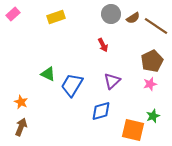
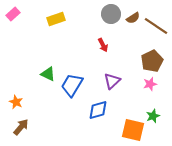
yellow rectangle: moved 2 px down
orange star: moved 5 px left
blue diamond: moved 3 px left, 1 px up
brown arrow: rotated 18 degrees clockwise
